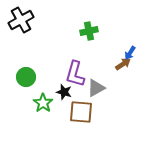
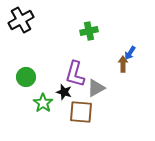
brown arrow: rotated 56 degrees counterclockwise
